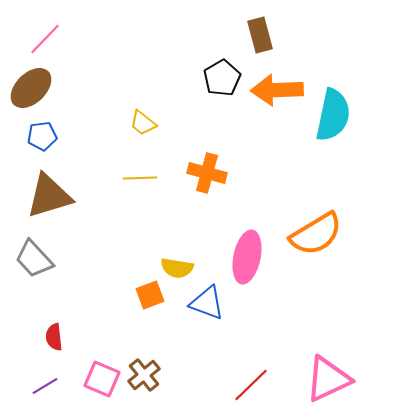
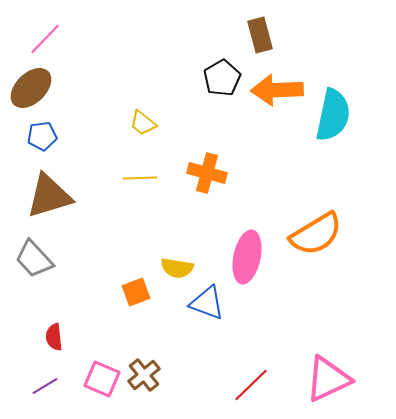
orange square: moved 14 px left, 3 px up
